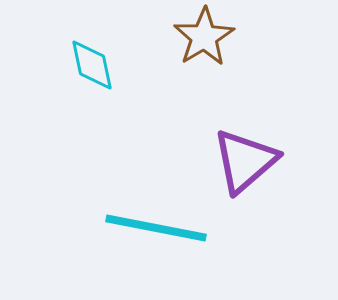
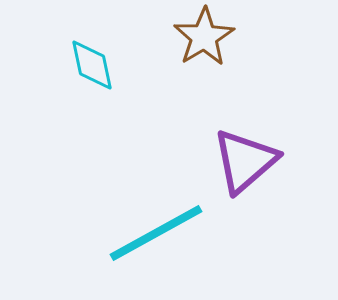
cyan line: moved 5 px down; rotated 40 degrees counterclockwise
